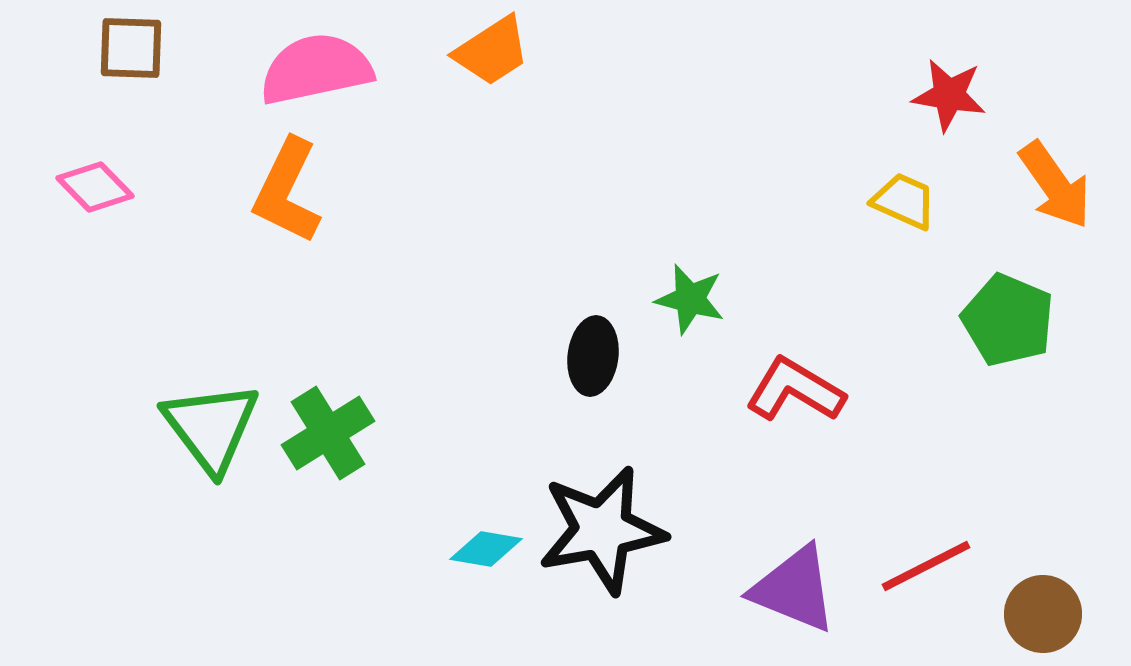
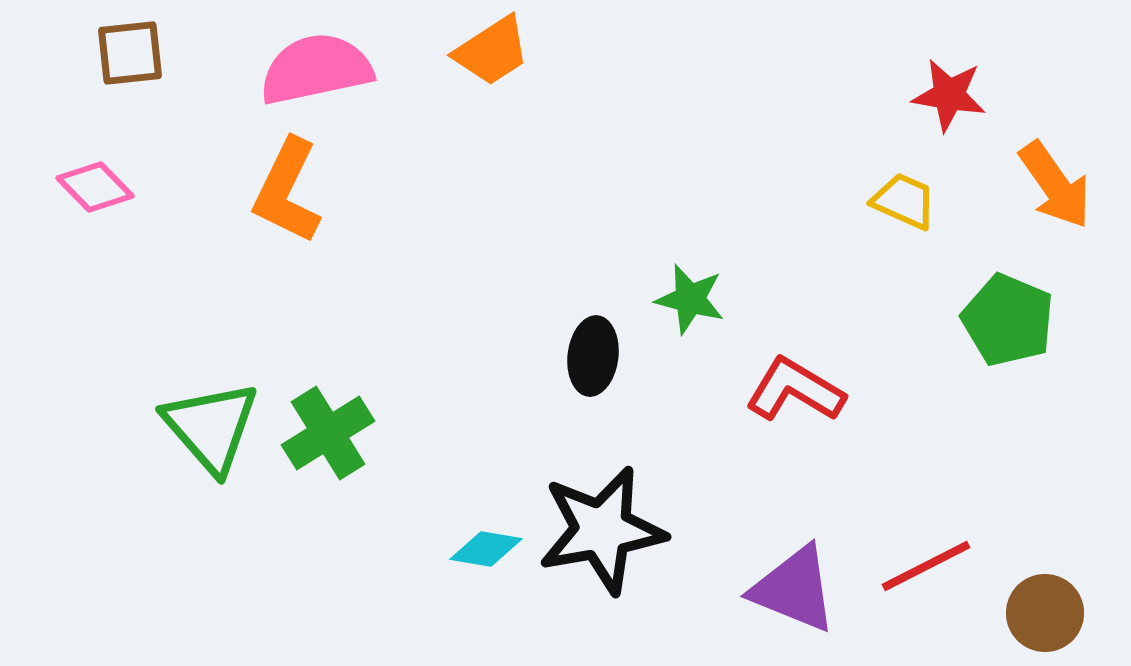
brown square: moved 1 px left, 5 px down; rotated 8 degrees counterclockwise
green triangle: rotated 4 degrees counterclockwise
brown circle: moved 2 px right, 1 px up
